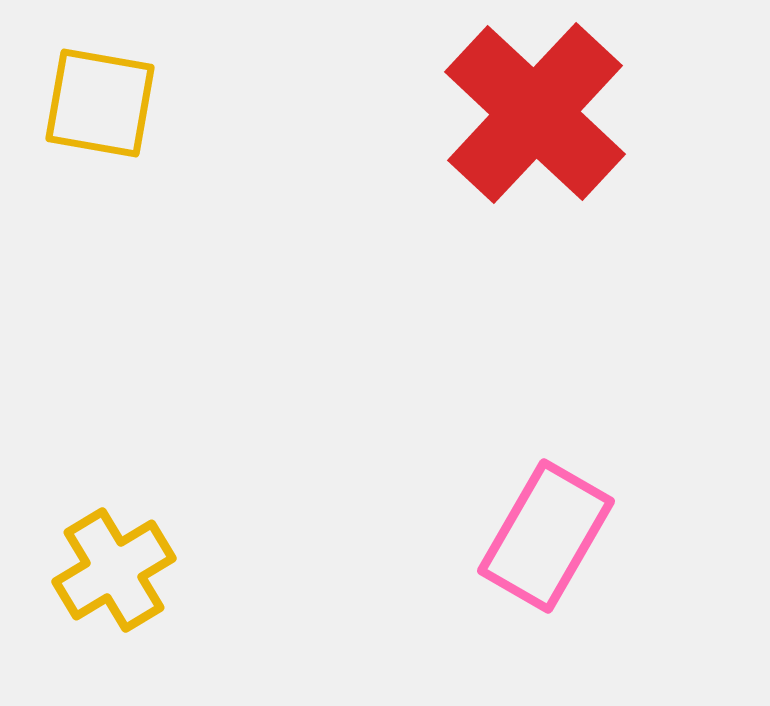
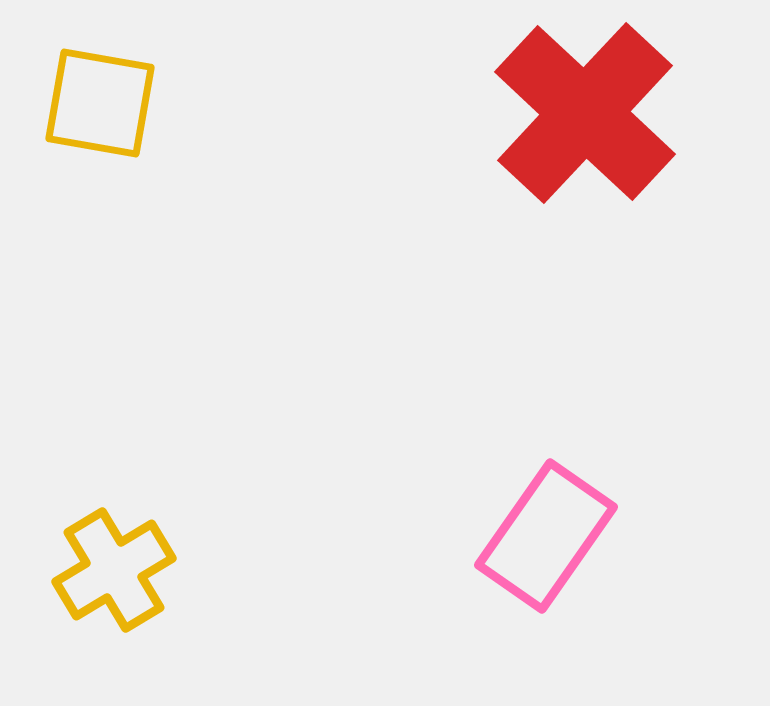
red cross: moved 50 px right
pink rectangle: rotated 5 degrees clockwise
